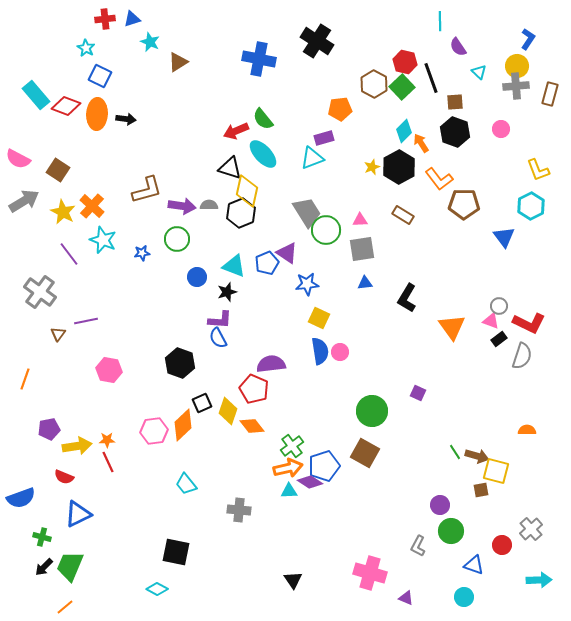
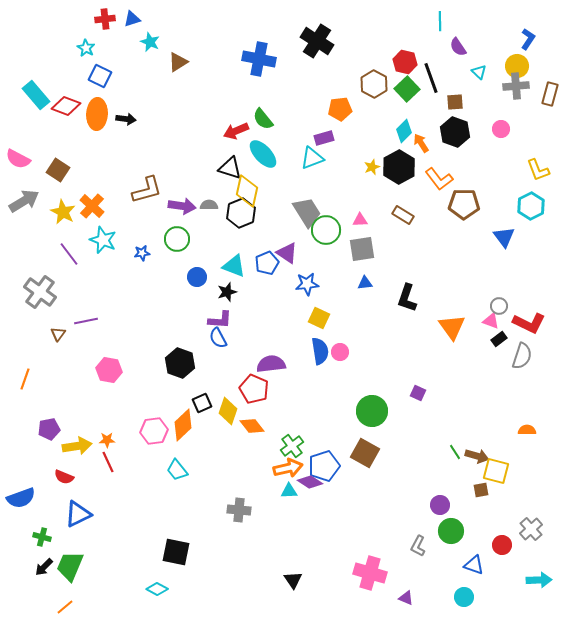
green square at (402, 87): moved 5 px right, 2 px down
black L-shape at (407, 298): rotated 12 degrees counterclockwise
cyan trapezoid at (186, 484): moved 9 px left, 14 px up
